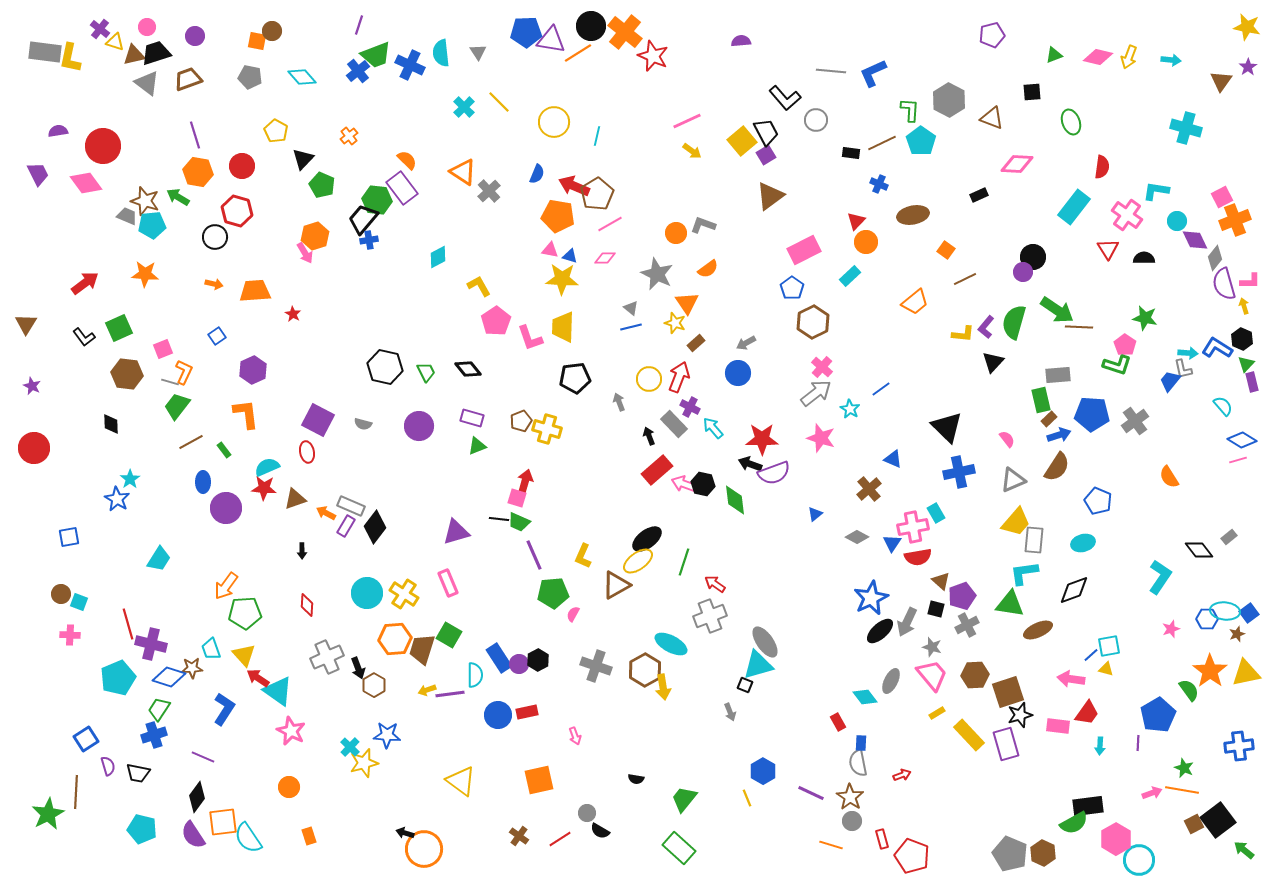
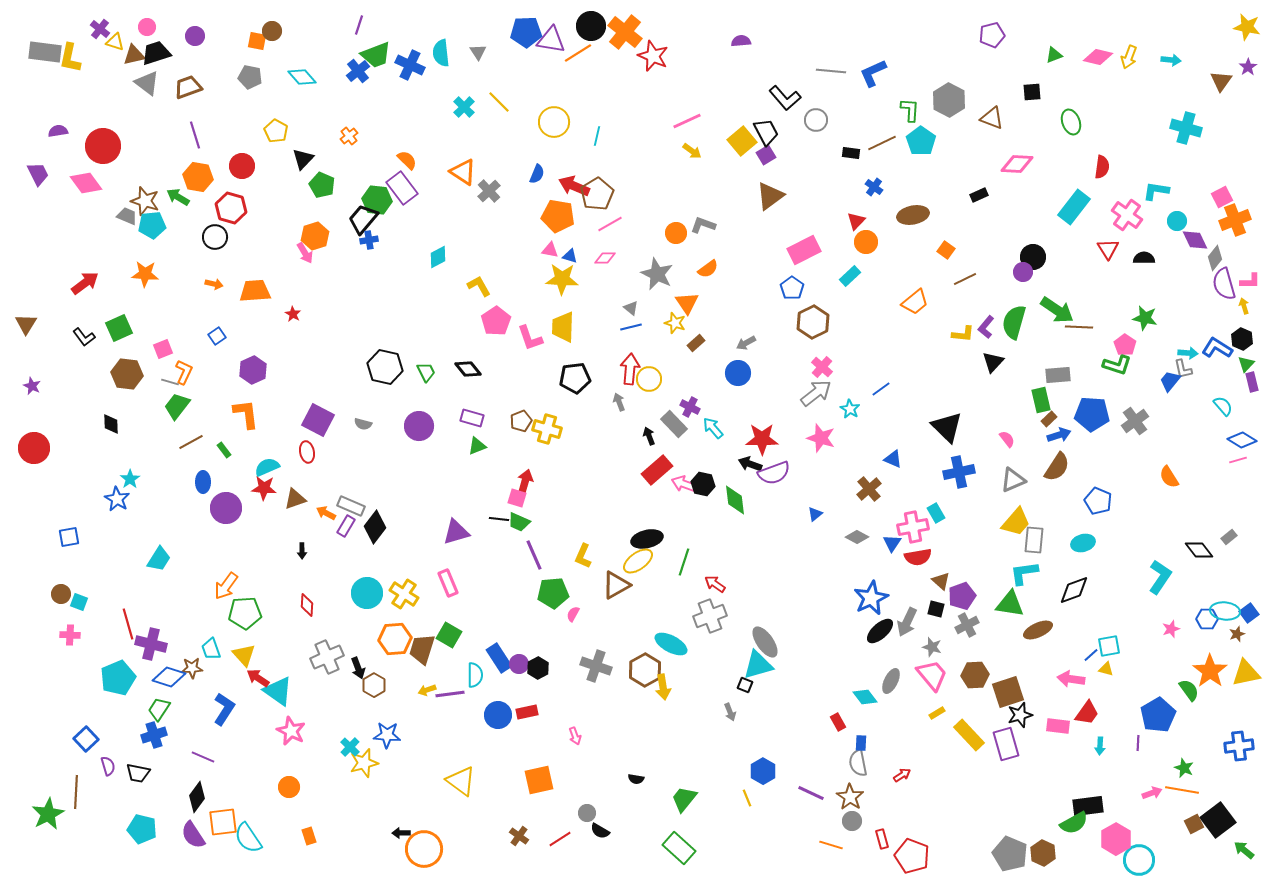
brown trapezoid at (188, 79): moved 8 px down
orange hexagon at (198, 172): moved 5 px down
blue cross at (879, 184): moved 5 px left, 3 px down; rotated 12 degrees clockwise
red hexagon at (237, 211): moved 6 px left, 3 px up
red arrow at (679, 377): moved 49 px left, 8 px up; rotated 16 degrees counterclockwise
black ellipse at (647, 539): rotated 24 degrees clockwise
black hexagon at (538, 660): moved 8 px down
blue square at (86, 739): rotated 10 degrees counterclockwise
red arrow at (902, 775): rotated 12 degrees counterclockwise
black arrow at (405, 833): moved 4 px left; rotated 18 degrees counterclockwise
